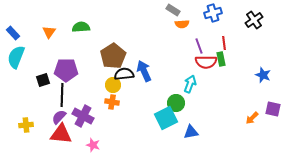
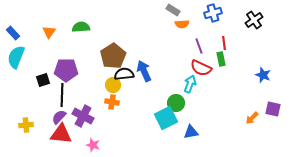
red semicircle: moved 5 px left, 6 px down; rotated 25 degrees clockwise
